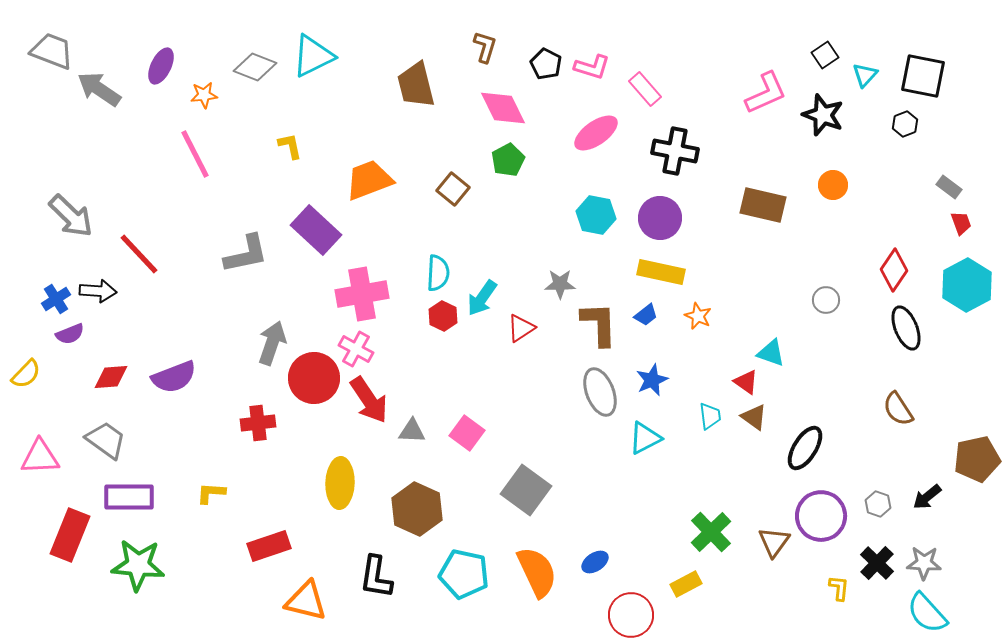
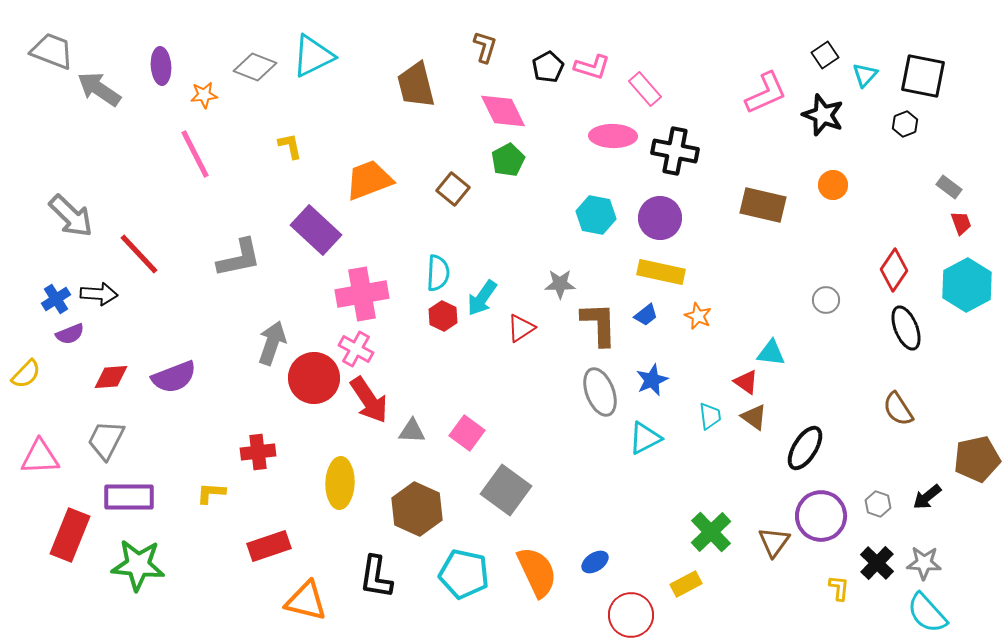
black pentagon at (546, 64): moved 2 px right, 3 px down; rotated 16 degrees clockwise
purple ellipse at (161, 66): rotated 30 degrees counterclockwise
pink diamond at (503, 108): moved 3 px down
pink ellipse at (596, 133): moved 17 px right, 3 px down; rotated 36 degrees clockwise
gray L-shape at (246, 254): moved 7 px left, 4 px down
black arrow at (98, 291): moved 1 px right, 3 px down
cyan triangle at (771, 353): rotated 12 degrees counterclockwise
red cross at (258, 423): moved 29 px down
gray trapezoid at (106, 440): rotated 99 degrees counterclockwise
gray square at (526, 490): moved 20 px left
